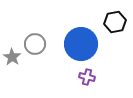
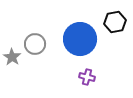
blue circle: moved 1 px left, 5 px up
